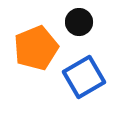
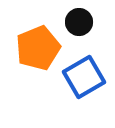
orange pentagon: moved 2 px right
